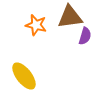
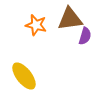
brown triangle: moved 2 px down
